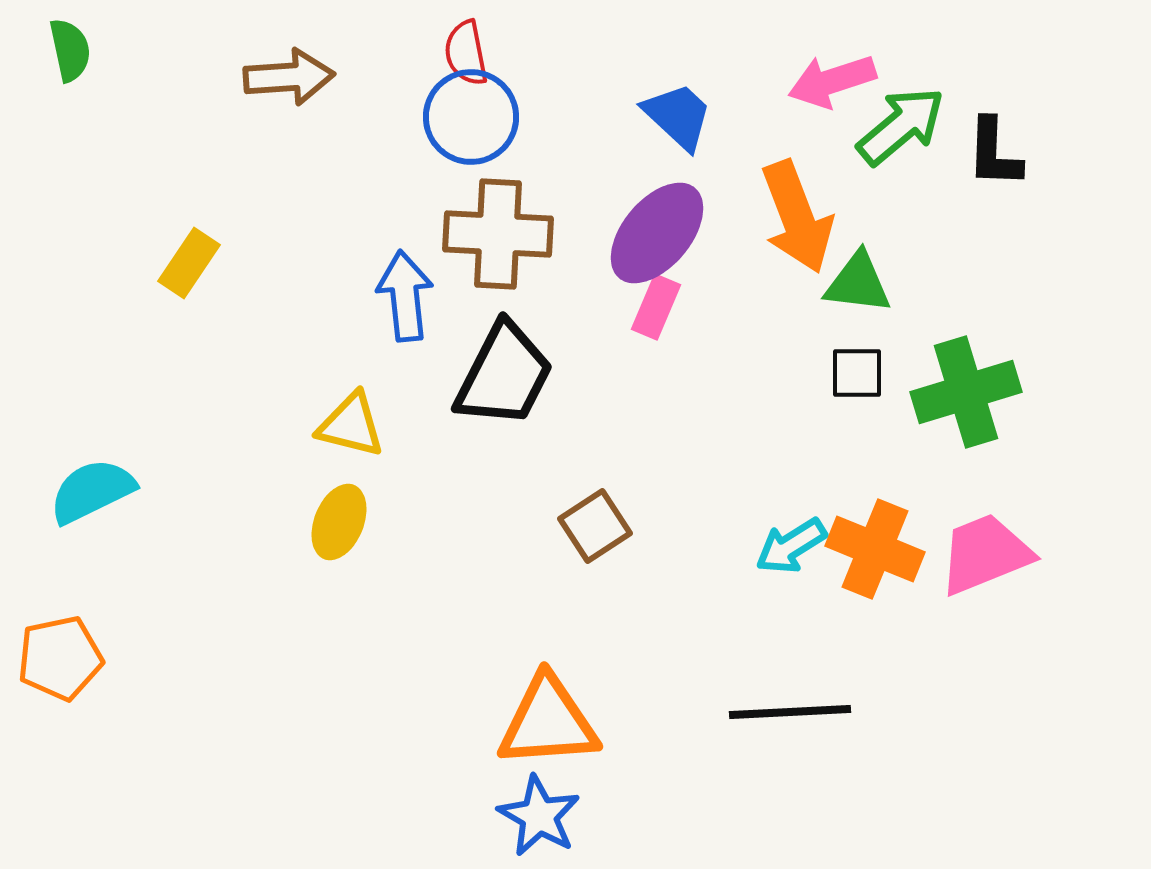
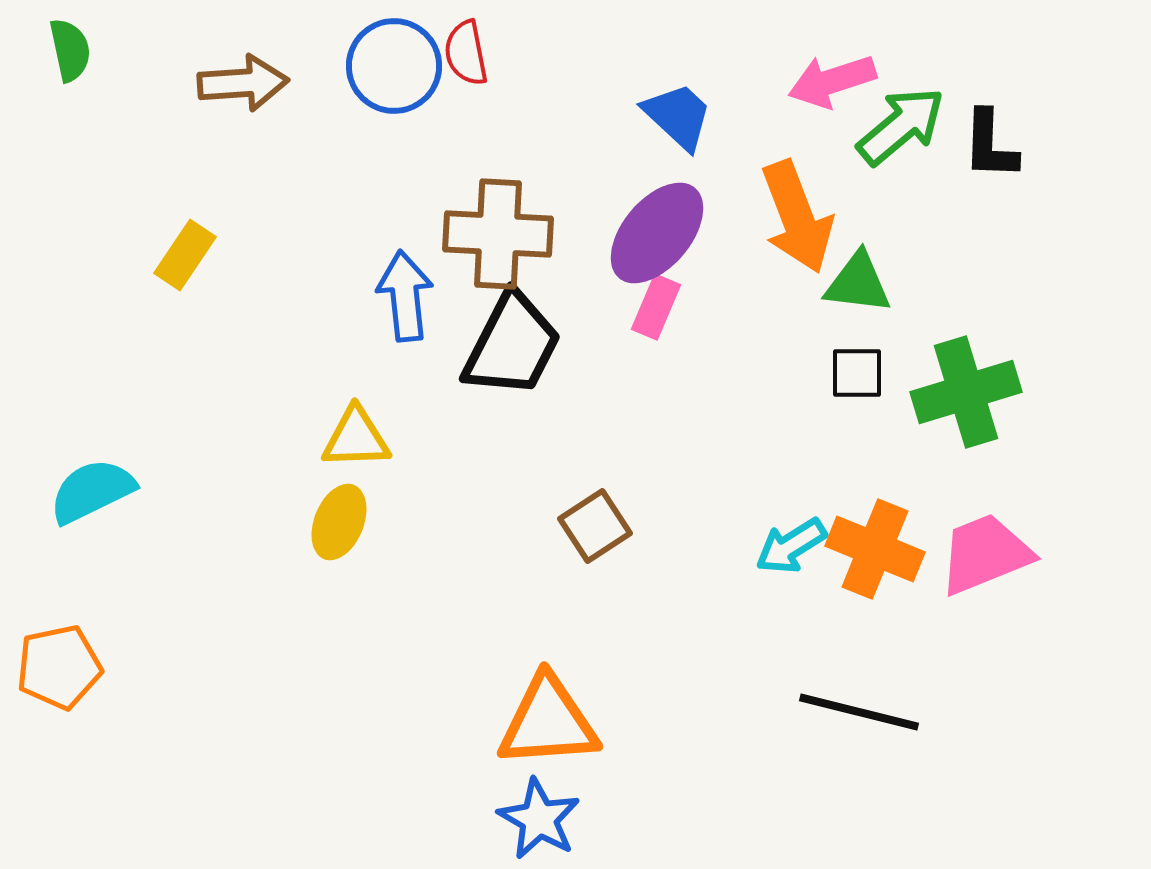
brown arrow: moved 46 px left, 6 px down
blue circle: moved 77 px left, 51 px up
black L-shape: moved 4 px left, 8 px up
yellow rectangle: moved 4 px left, 8 px up
black trapezoid: moved 8 px right, 30 px up
yellow triangle: moved 5 px right, 13 px down; rotated 16 degrees counterclockwise
orange pentagon: moved 1 px left, 9 px down
black line: moved 69 px right; rotated 17 degrees clockwise
blue star: moved 3 px down
